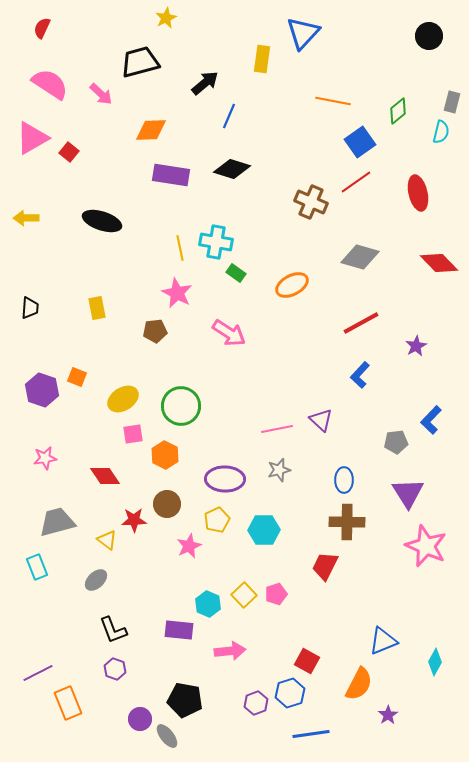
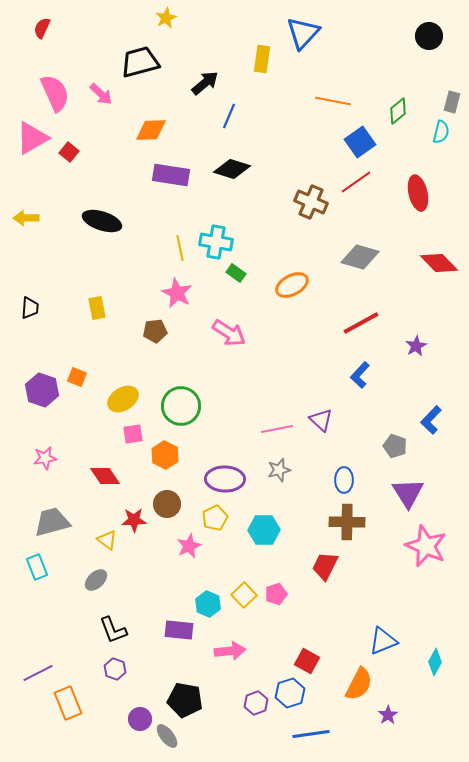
pink semicircle at (50, 84): moved 5 px right, 9 px down; rotated 33 degrees clockwise
gray pentagon at (396, 442): moved 1 px left, 4 px down; rotated 25 degrees clockwise
yellow pentagon at (217, 520): moved 2 px left, 2 px up
gray trapezoid at (57, 522): moved 5 px left
